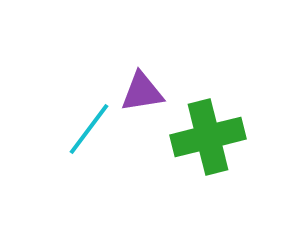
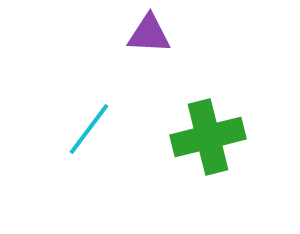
purple triangle: moved 7 px right, 58 px up; rotated 12 degrees clockwise
